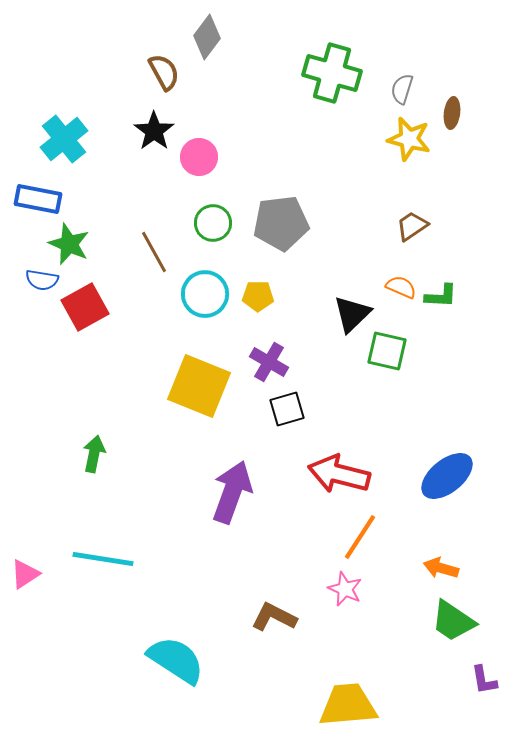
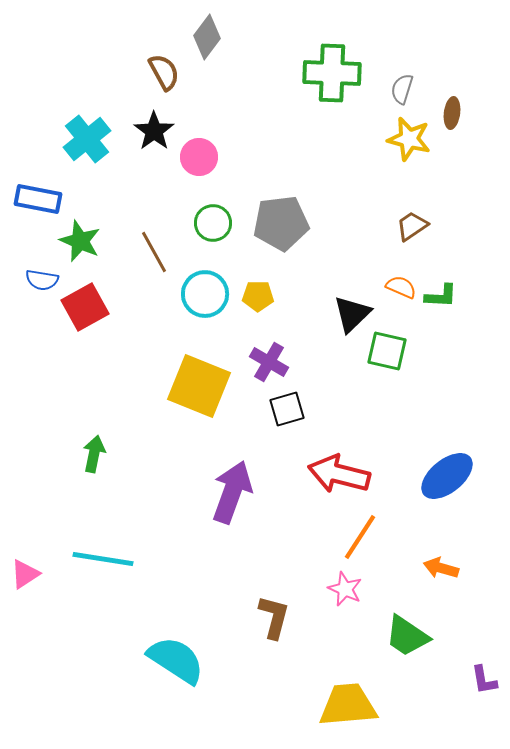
green cross: rotated 14 degrees counterclockwise
cyan cross: moved 23 px right
green star: moved 11 px right, 3 px up
brown L-shape: rotated 78 degrees clockwise
green trapezoid: moved 46 px left, 15 px down
